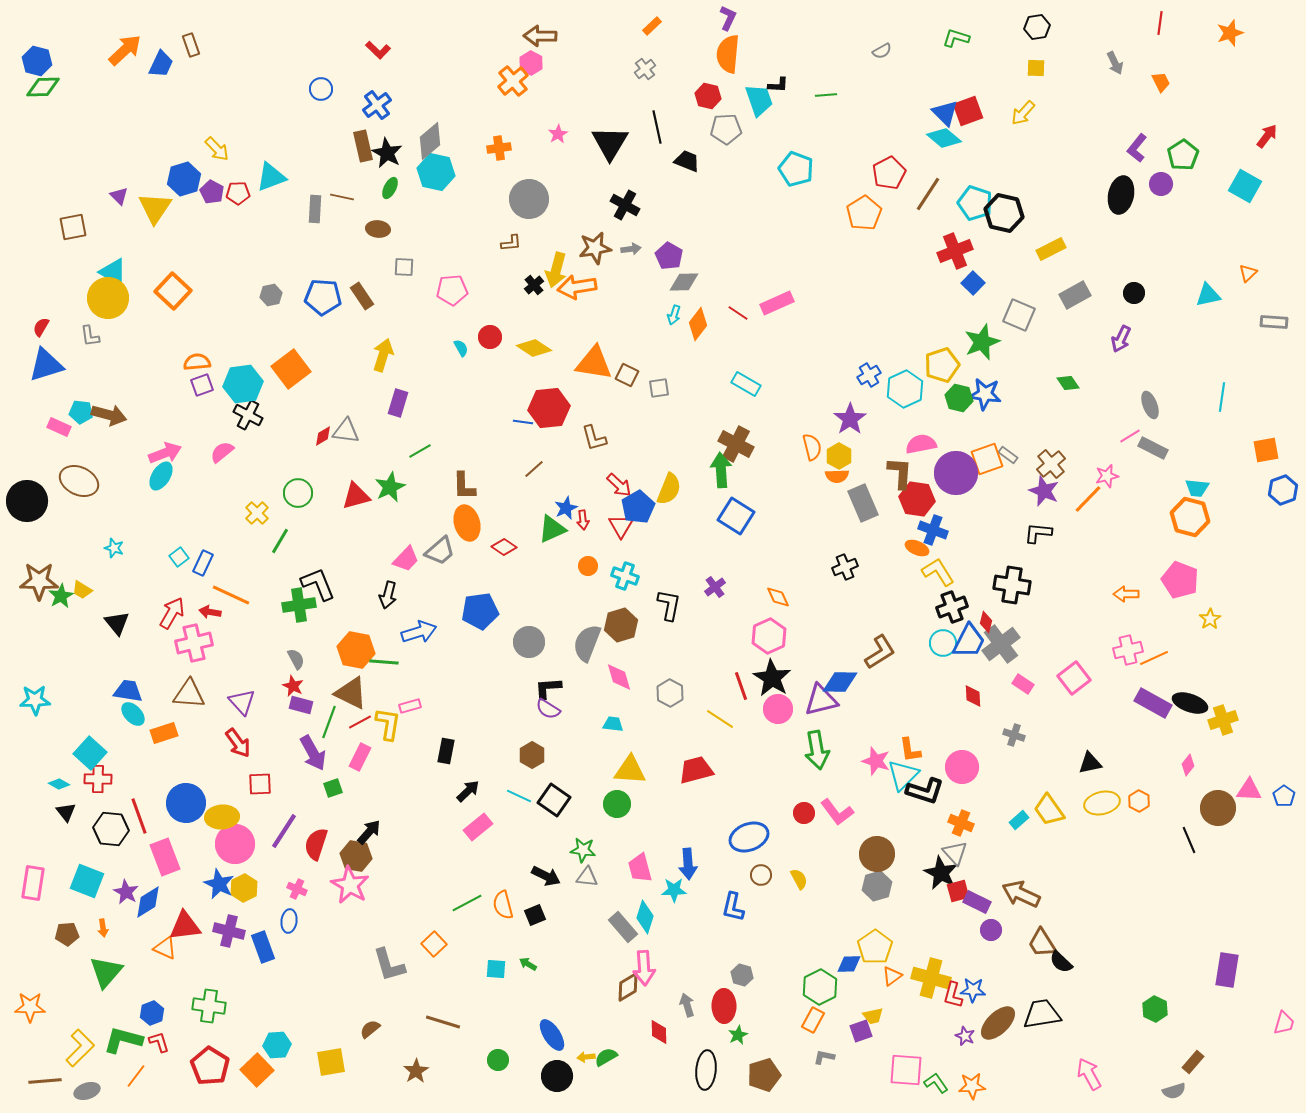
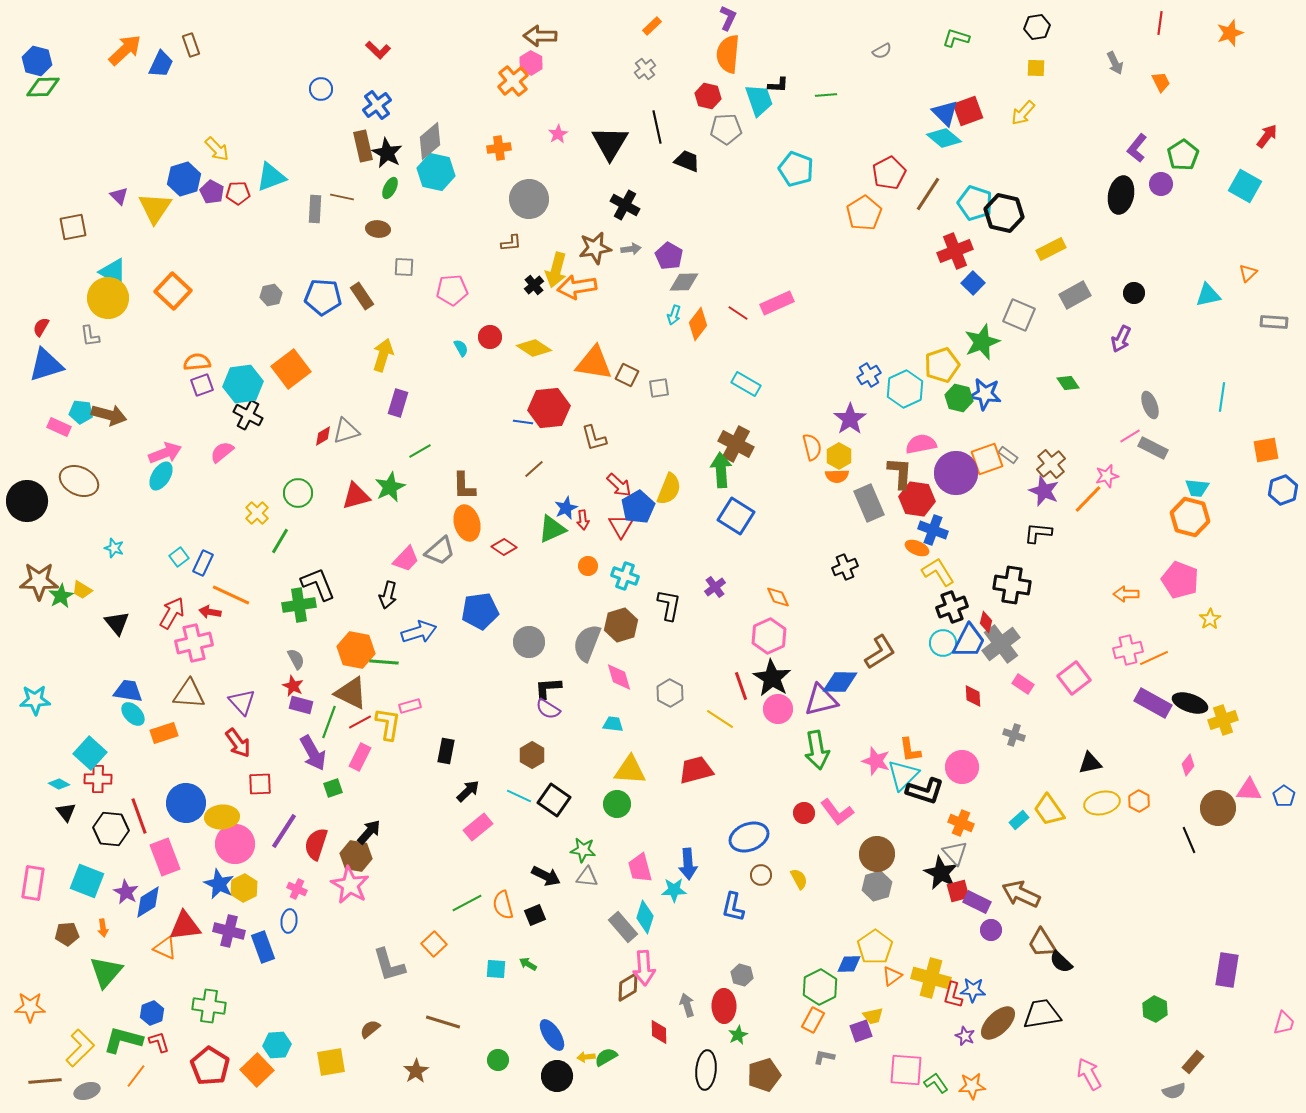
gray triangle at (346, 431): rotated 24 degrees counterclockwise
gray rectangle at (863, 503): moved 6 px right
